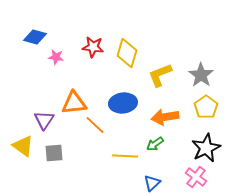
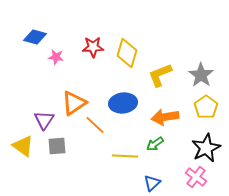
red star: rotated 10 degrees counterclockwise
orange triangle: rotated 28 degrees counterclockwise
gray square: moved 3 px right, 7 px up
